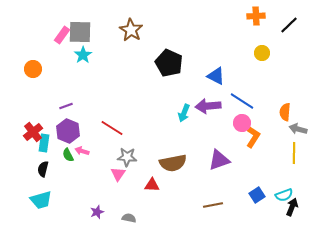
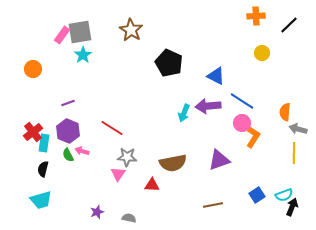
gray square: rotated 10 degrees counterclockwise
purple line: moved 2 px right, 3 px up
